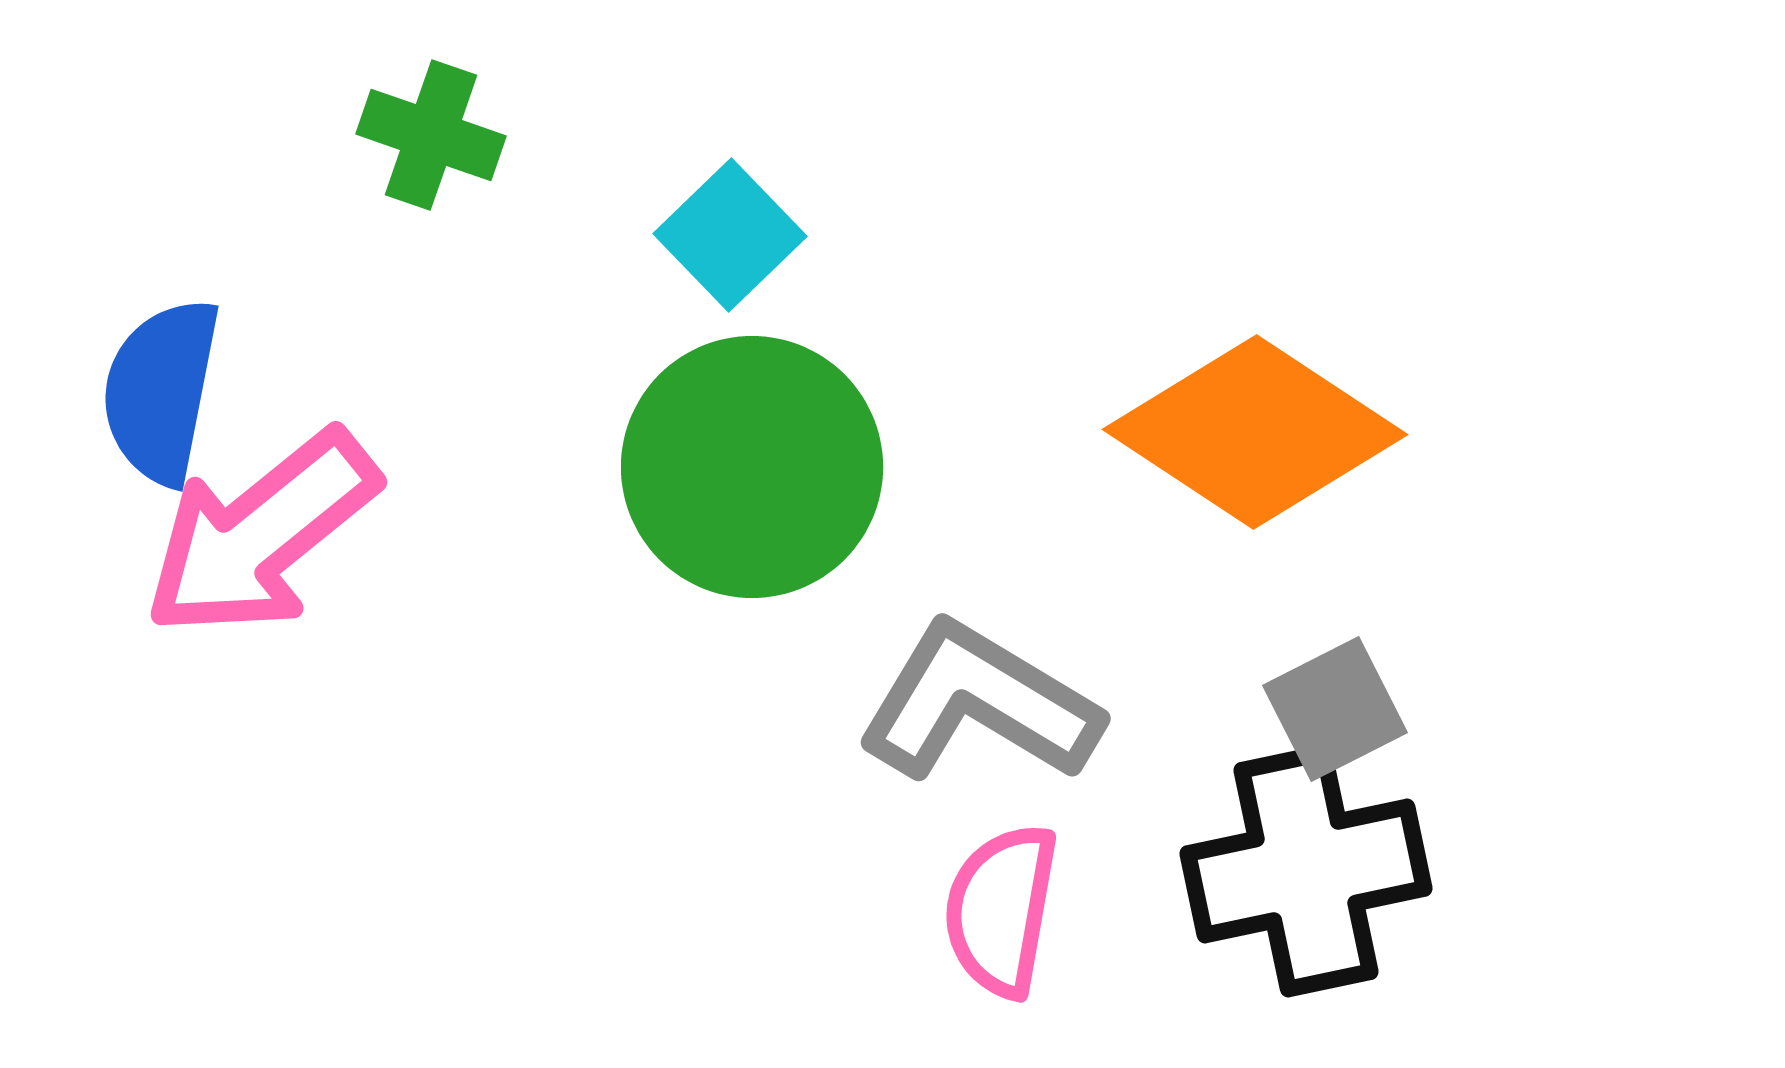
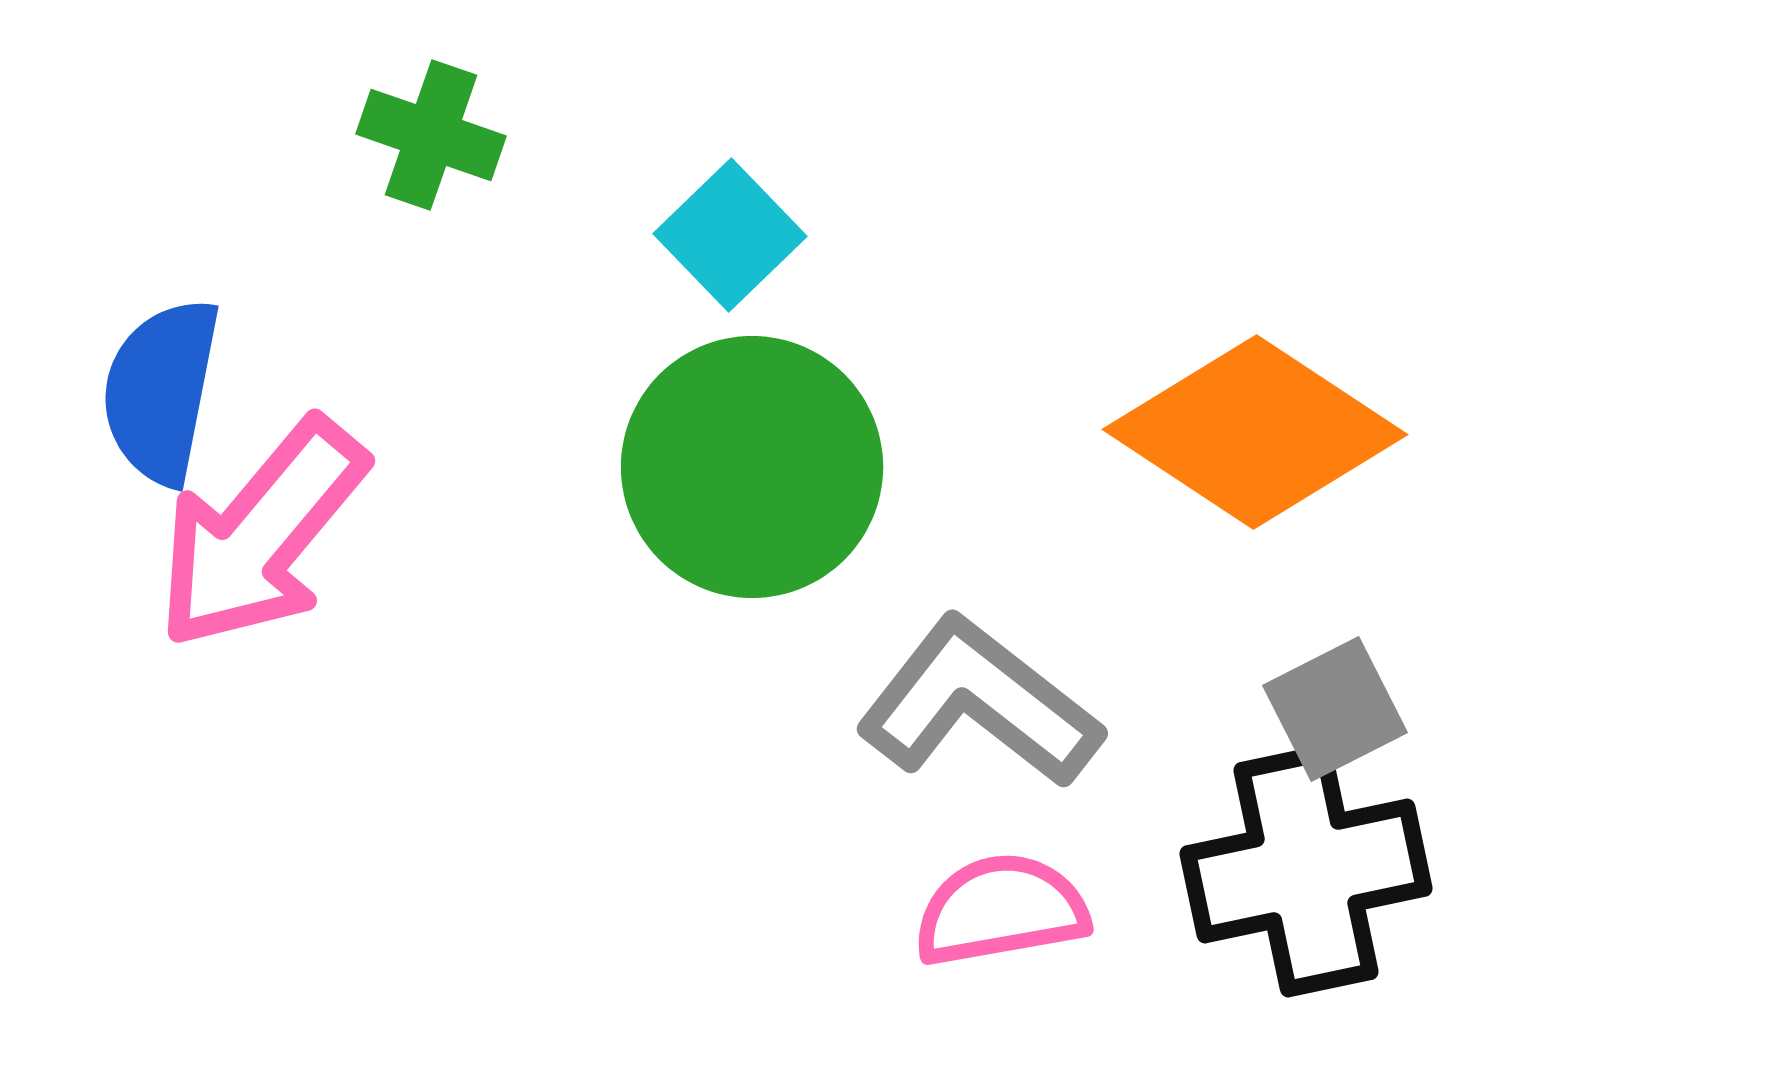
pink arrow: rotated 11 degrees counterclockwise
gray L-shape: rotated 7 degrees clockwise
pink semicircle: rotated 70 degrees clockwise
